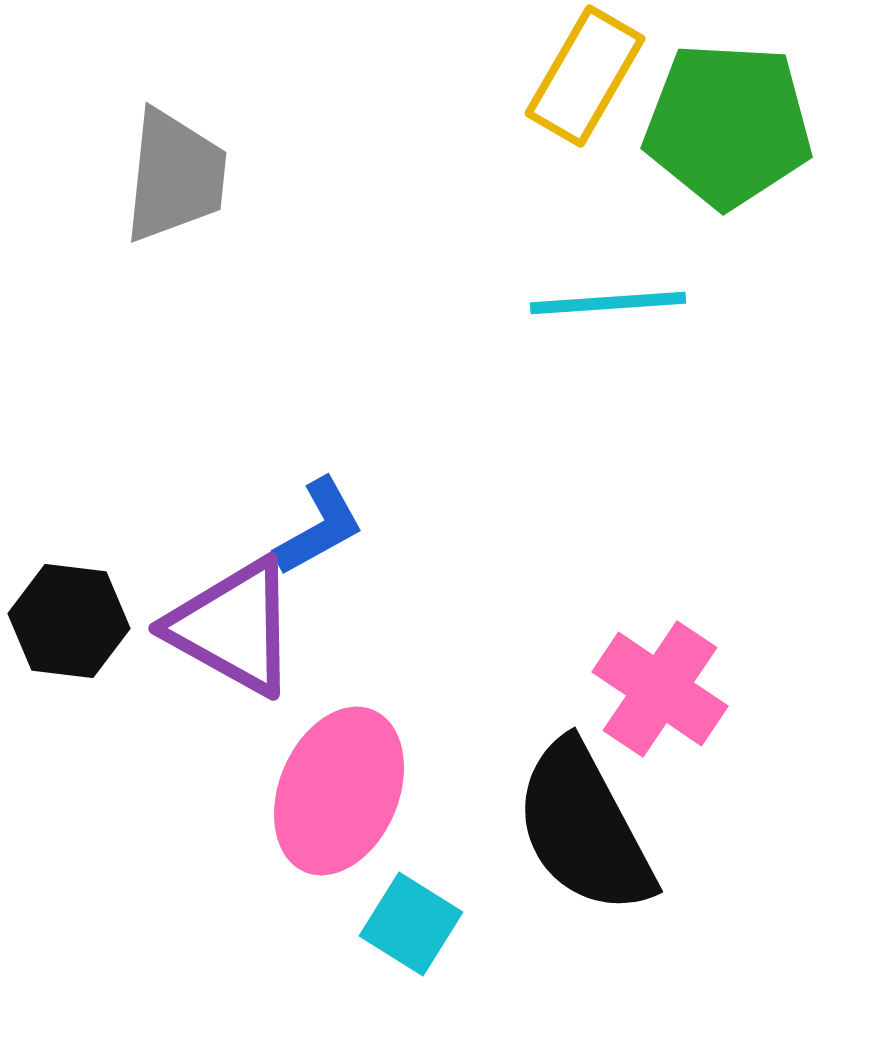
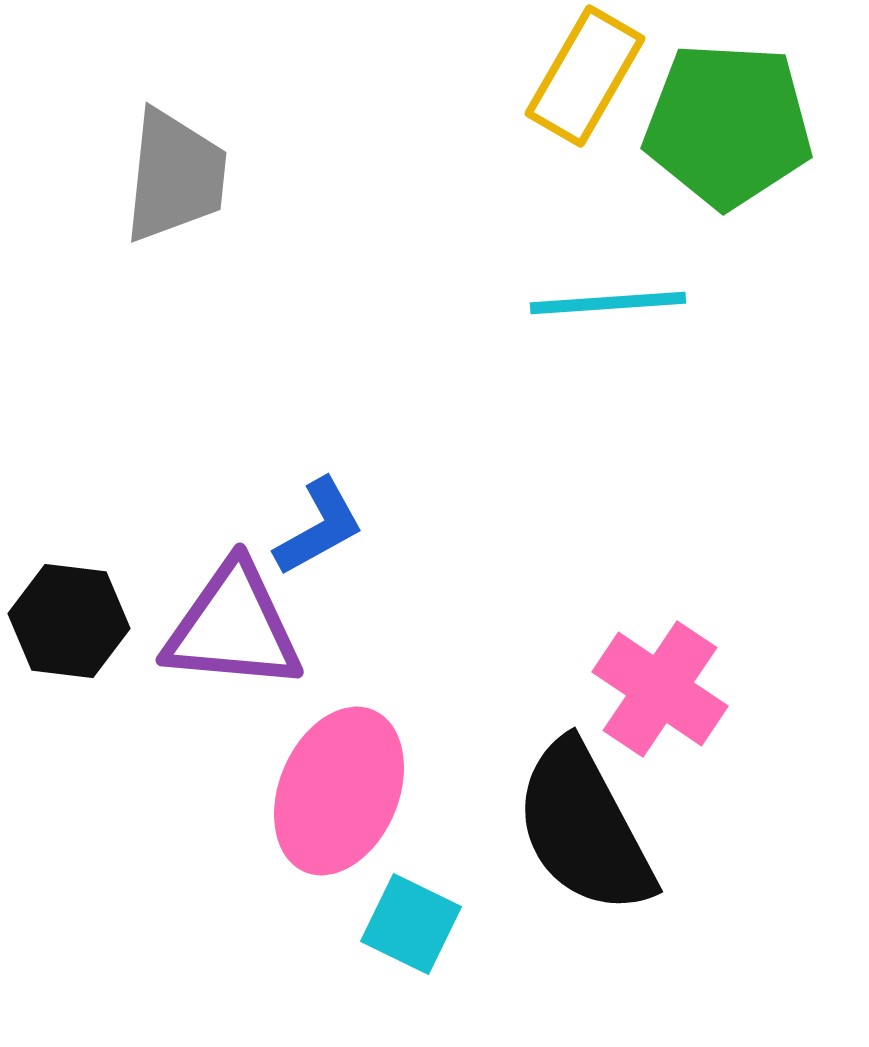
purple triangle: rotated 24 degrees counterclockwise
cyan square: rotated 6 degrees counterclockwise
